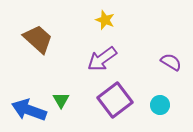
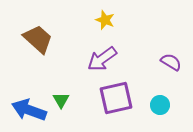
purple square: moved 1 px right, 2 px up; rotated 24 degrees clockwise
